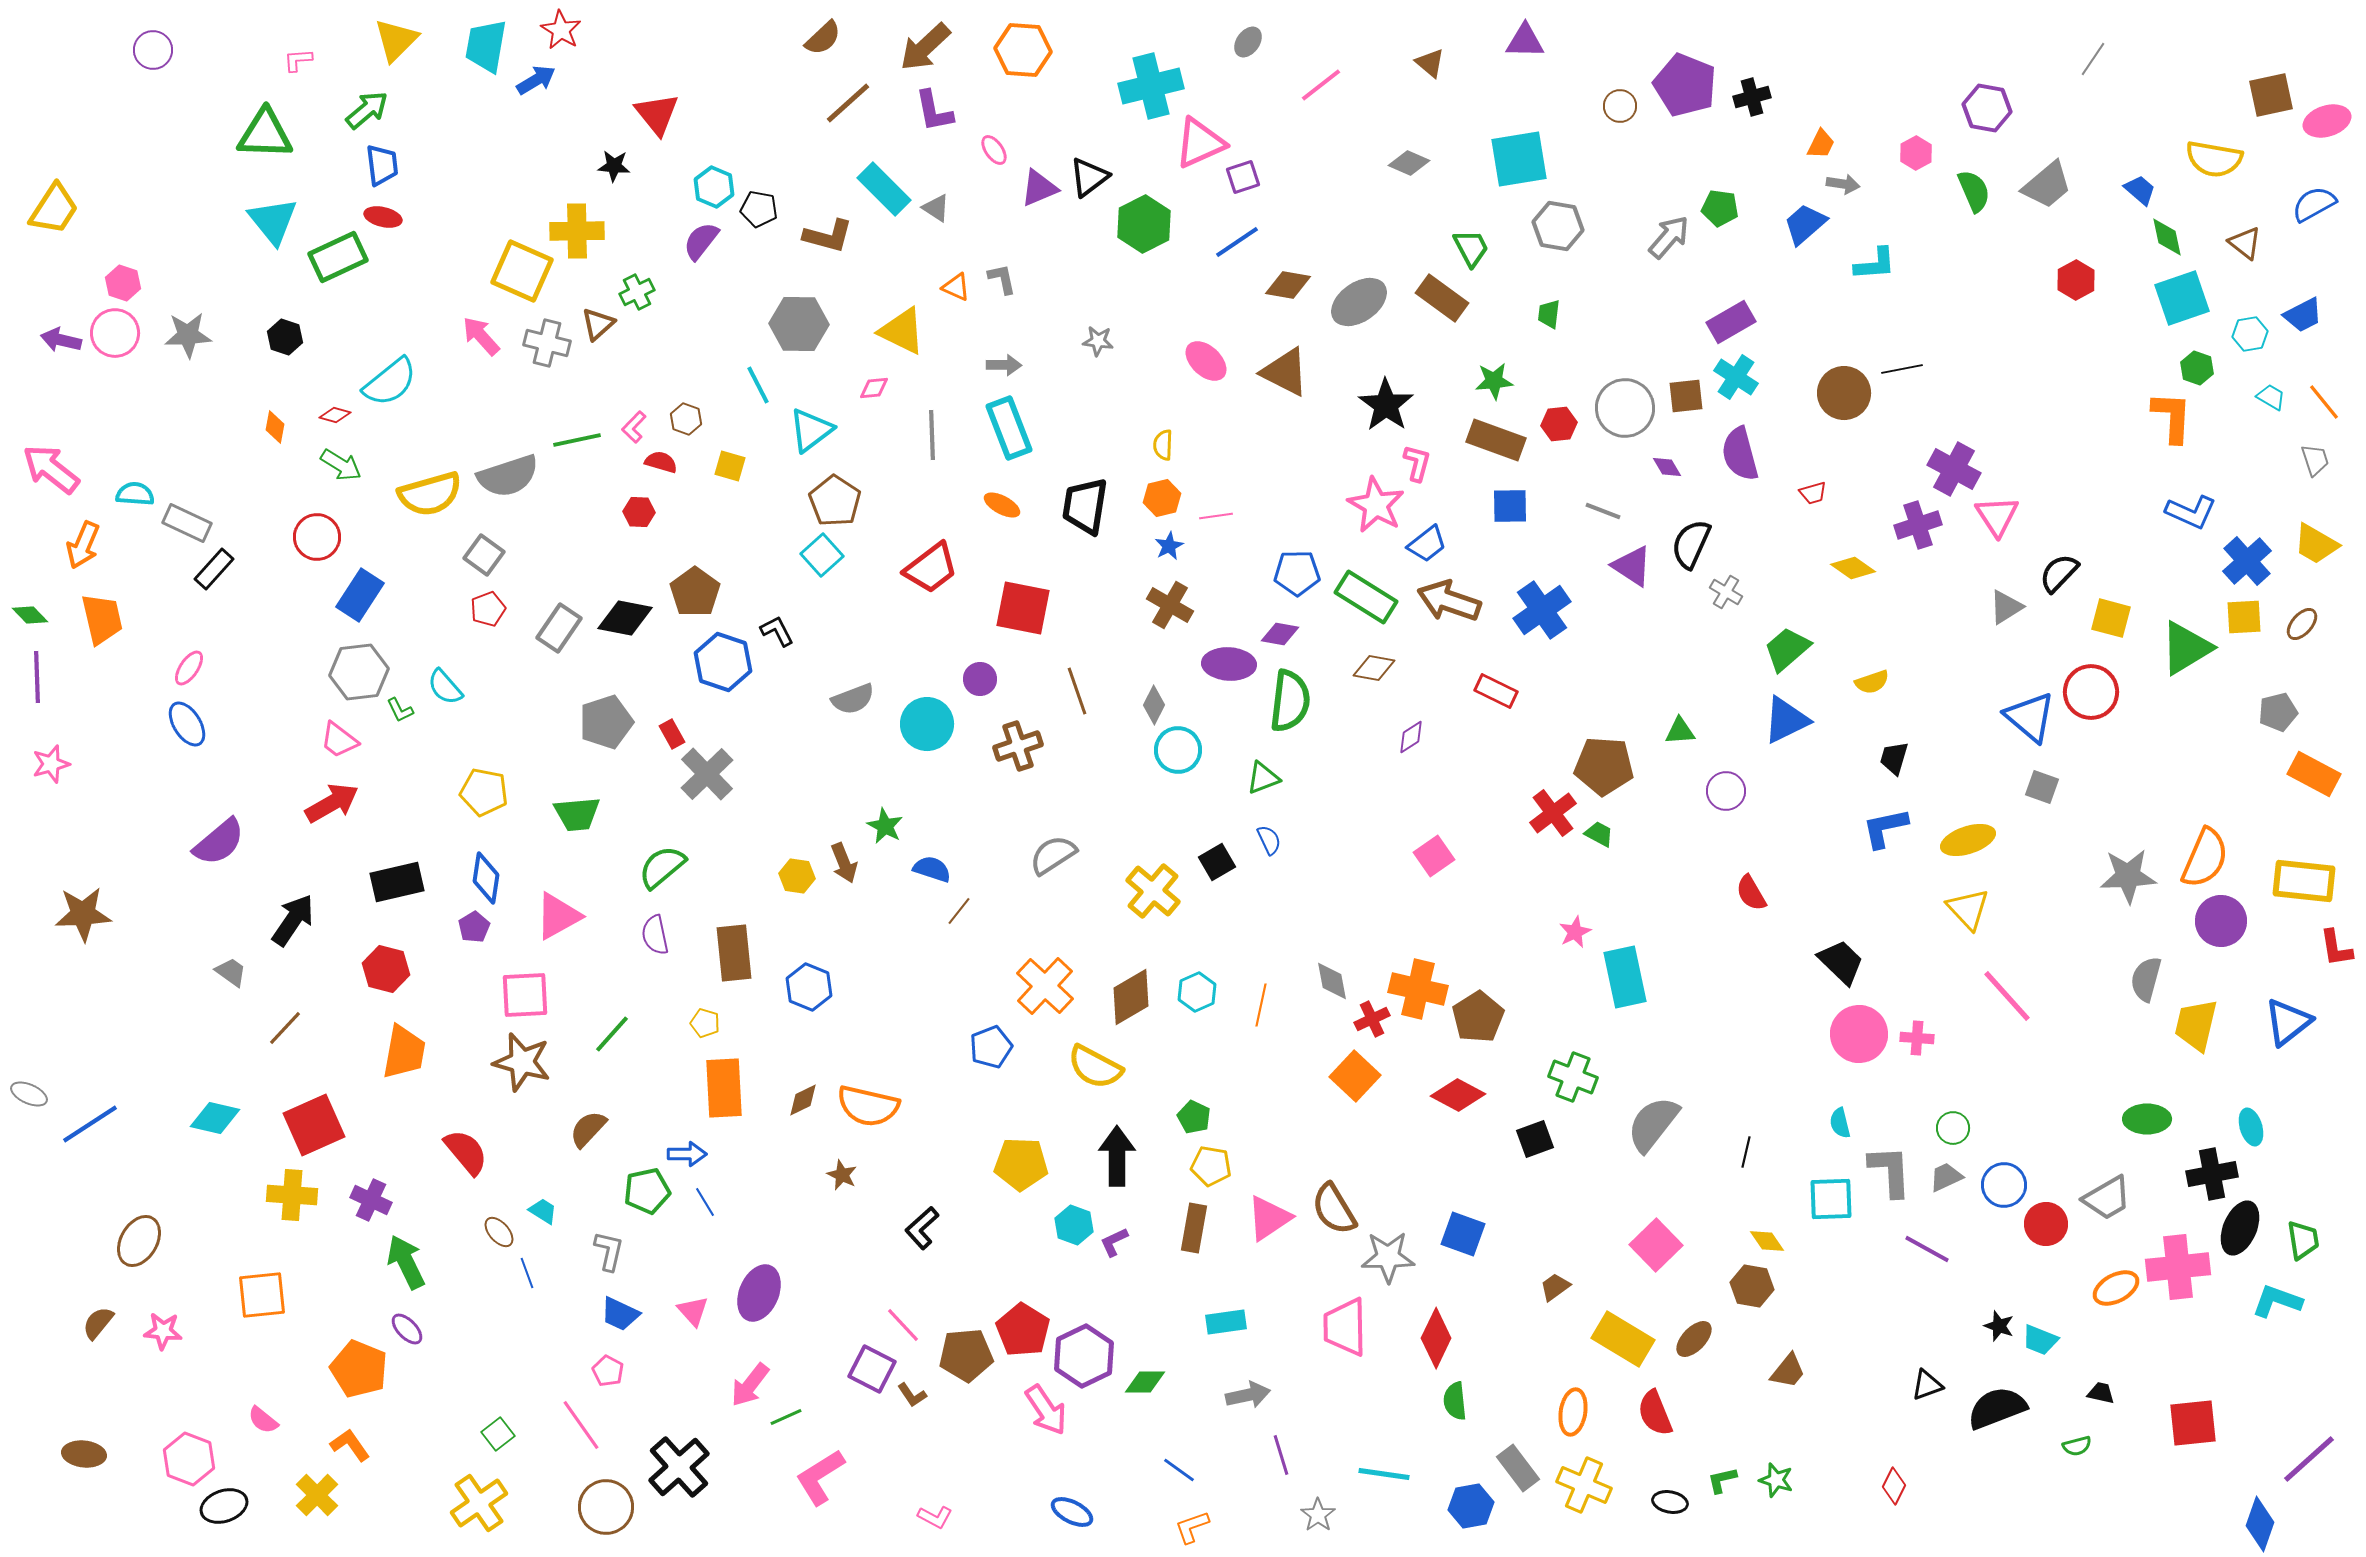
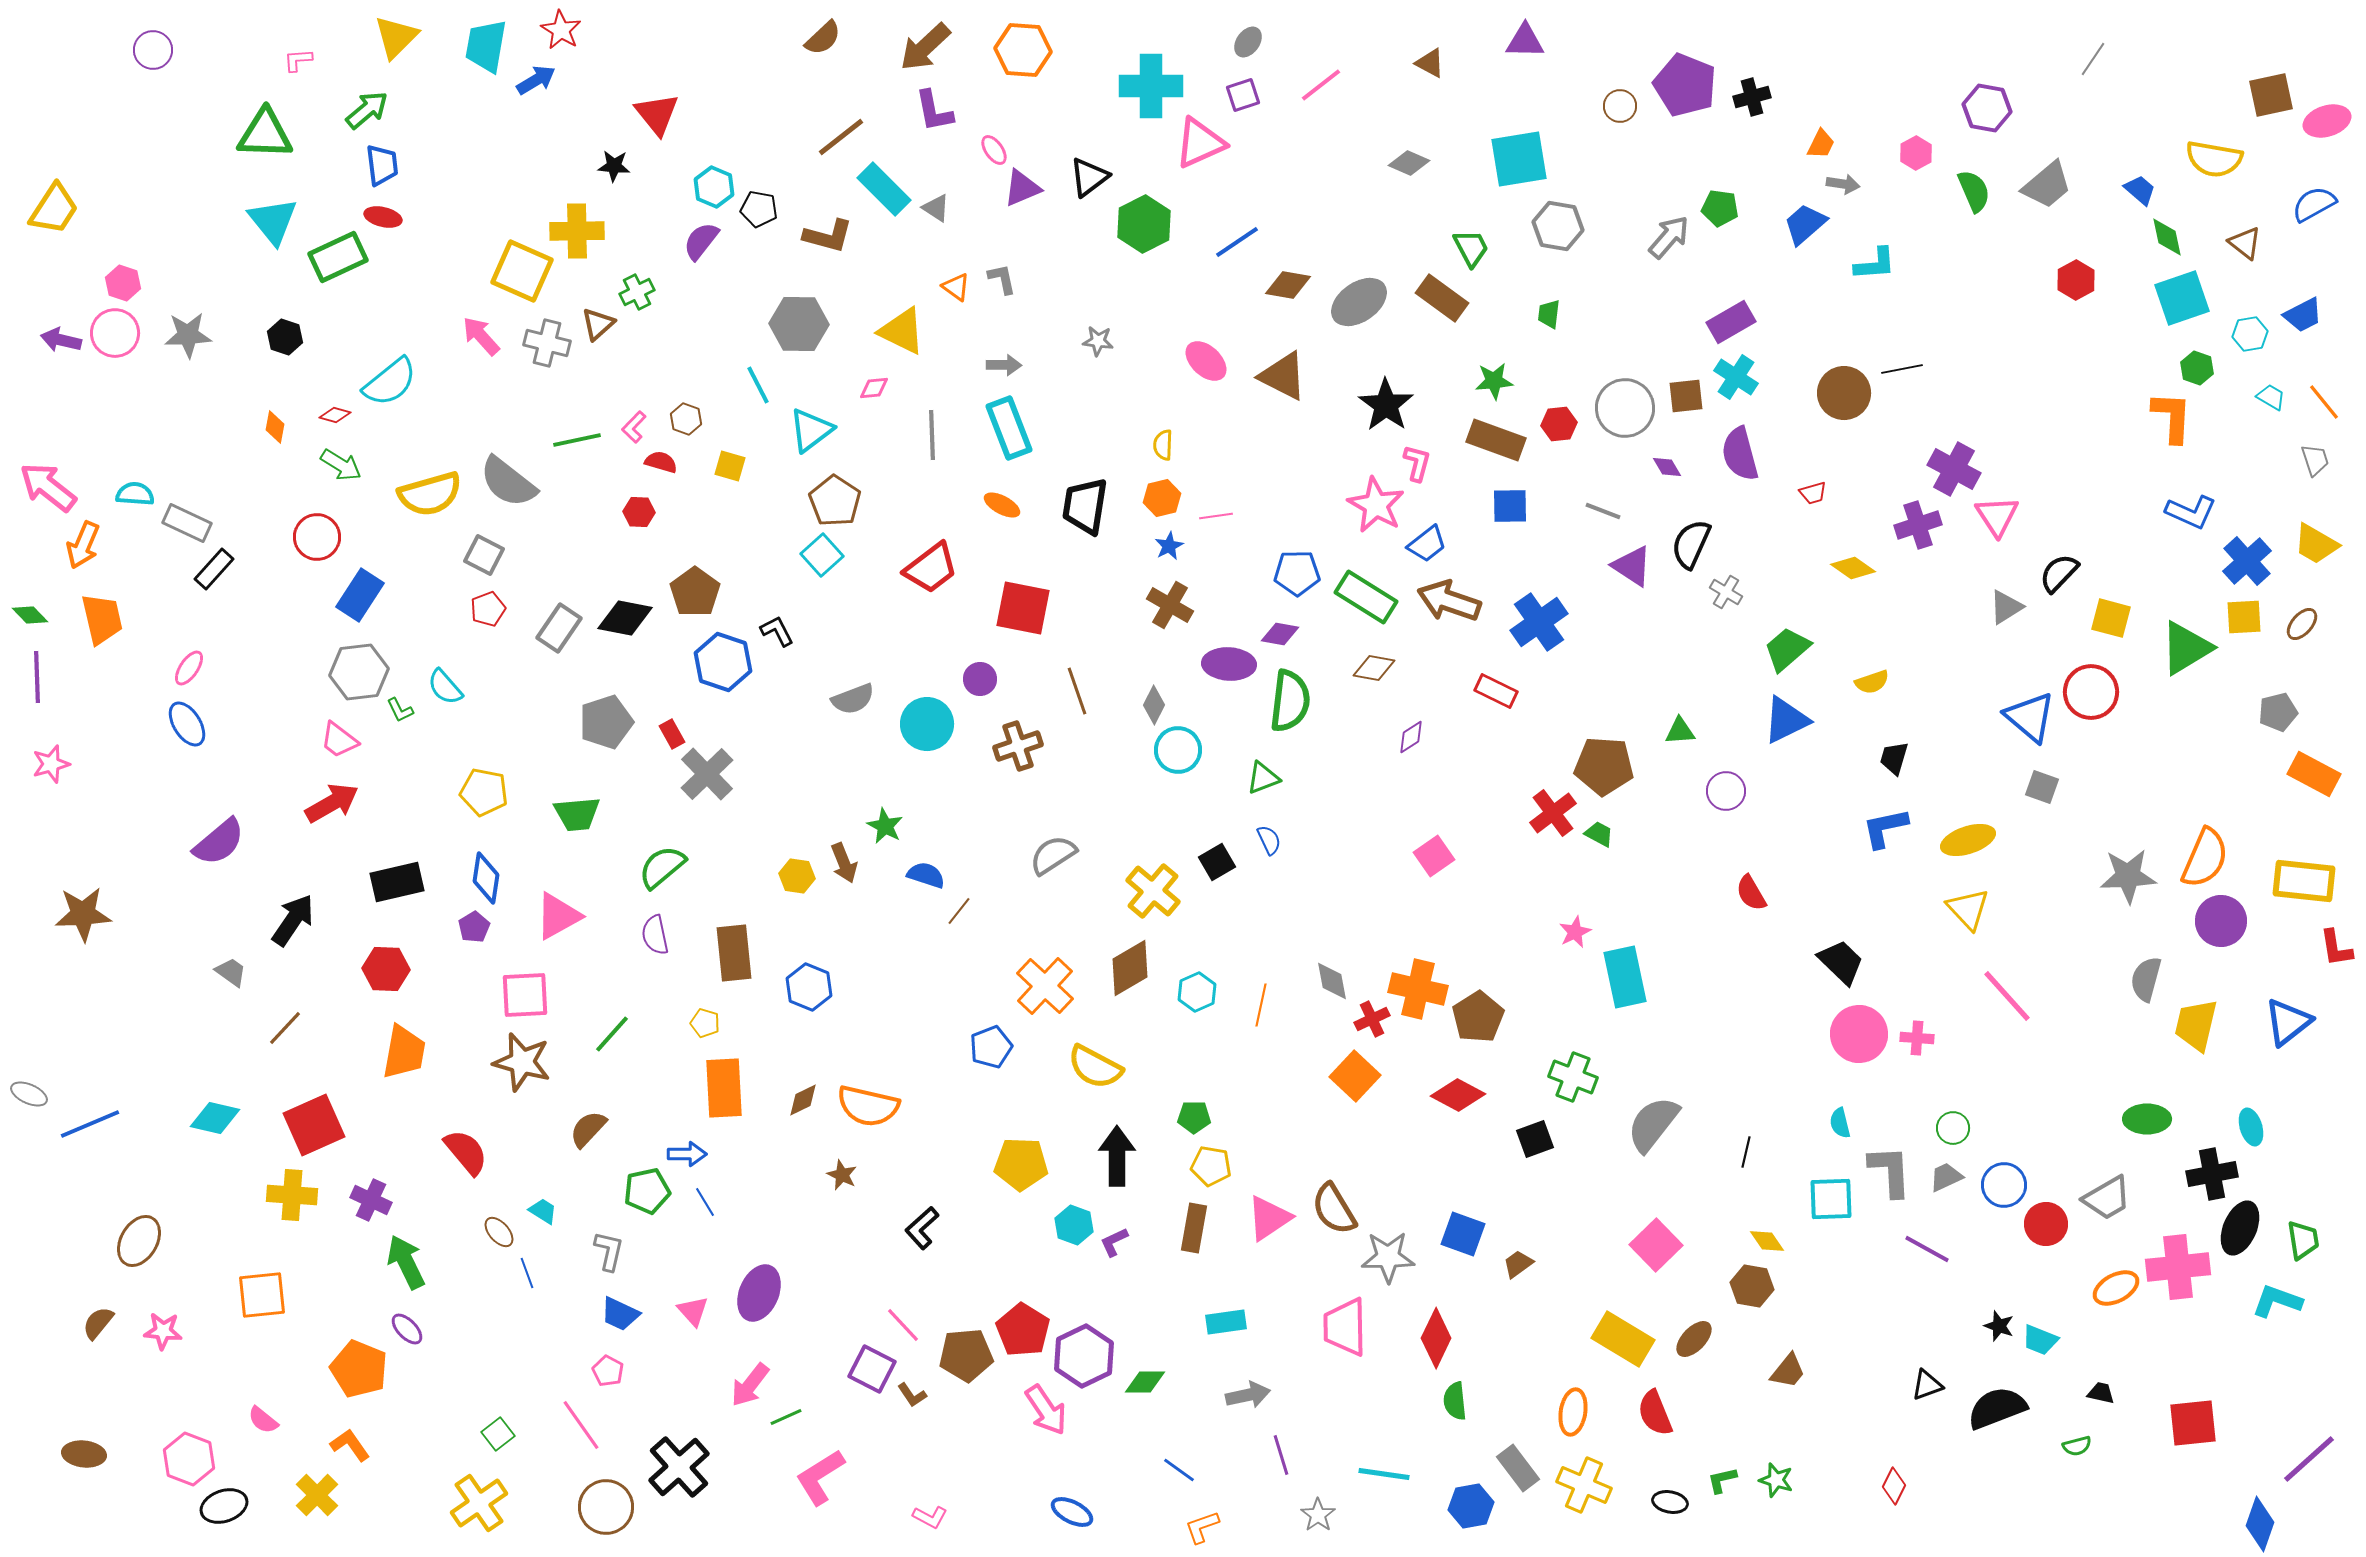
yellow triangle at (396, 40): moved 3 px up
brown triangle at (1430, 63): rotated 12 degrees counterclockwise
cyan cross at (1151, 86): rotated 14 degrees clockwise
brown line at (848, 103): moved 7 px left, 34 px down; rotated 4 degrees clockwise
purple square at (1243, 177): moved 82 px up
purple triangle at (1039, 188): moved 17 px left
orange triangle at (956, 287): rotated 12 degrees clockwise
brown triangle at (1285, 372): moved 2 px left, 4 px down
pink arrow at (51, 469): moved 3 px left, 18 px down
gray semicircle at (508, 476): moved 6 px down; rotated 56 degrees clockwise
gray square at (484, 555): rotated 9 degrees counterclockwise
blue cross at (1542, 610): moved 3 px left, 12 px down
blue semicircle at (932, 869): moved 6 px left, 6 px down
red hexagon at (386, 969): rotated 12 degrees counterclockwise
brown diamond at (1131, 997): moved 1 px left, 29 px up
green pentagon at (1194, 1117): rotated 24 degrees counterclockwise
blue line at (90, 1124): rotated 10 degrees clockwise
brown trapezoid at (1555, 1287): moved 37 px left, 23 px up
pink L-shape at (935, 1517): moved 5 px left
orange L-shape at (1192, 1527): moved 10 px right
